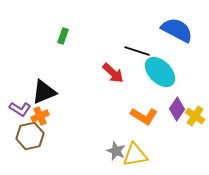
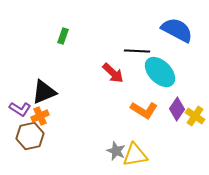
black line: rotated 15 degrees counterclockwise
orange L-shape: moved 6 px up
